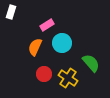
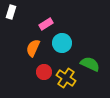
pink rectangle: moved 1 px left, 1 px up
orange semicircle: moved 2 px left, 1 px down
green semicircle: moved 1 px left, 1 px down; rotated 24 degrees counterclockwise
red circle: moved 2 px up
yellow cross: moved 2 px left
